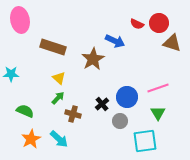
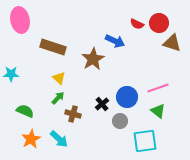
green triangle: moved 2 px up; rotated 21 degrees counterclockwise
